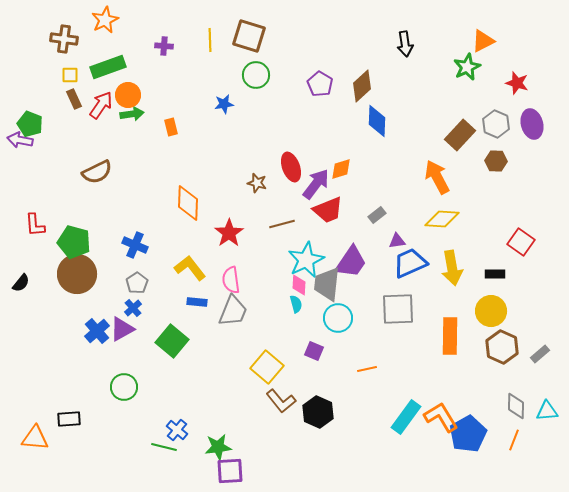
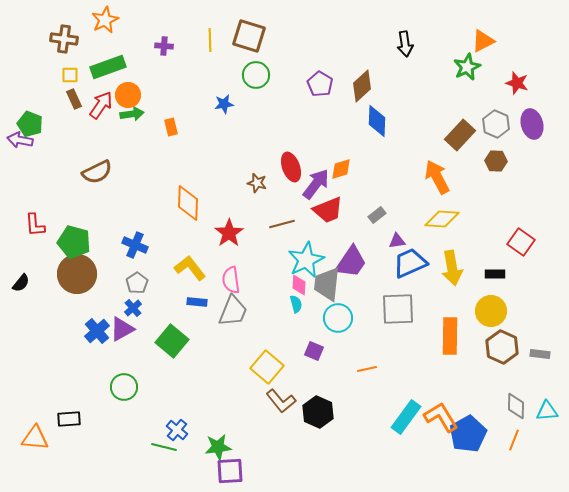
gray rectangle at (540, 354): rotated 48 degrees clockwise
